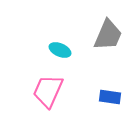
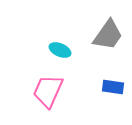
gray trapezoid: rotated 12 degrees clockwise
blue rectangle: moved 3 px right, 10 px up
